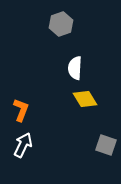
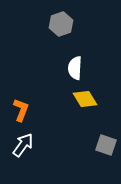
white arrow: rotated 10 degrees clockwise
